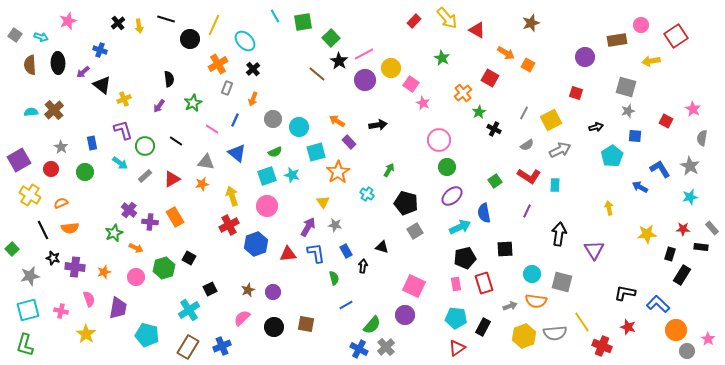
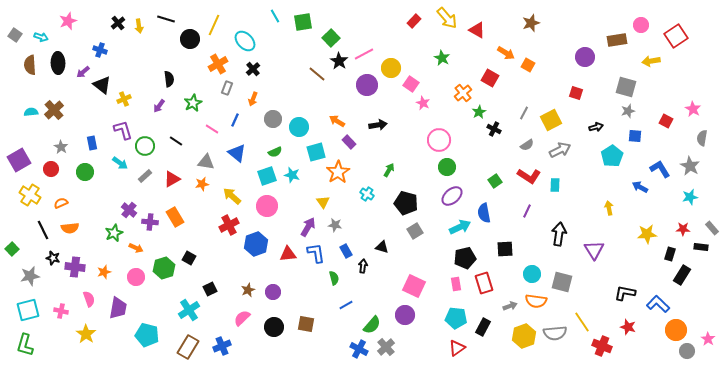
purple circle at (365, 80): moved 2 px right, 5 px down
yellow arrow at (232, 196): rotated 30 degrees counterclockwise
